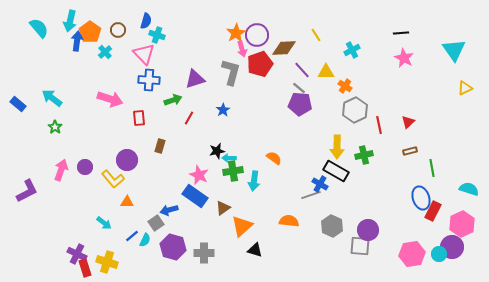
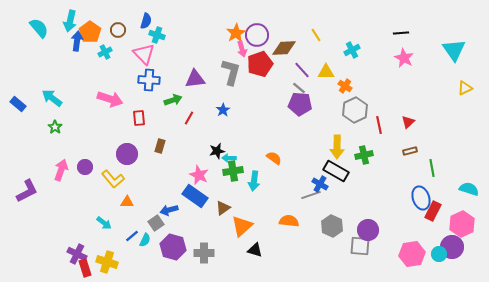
cyan cross at (105, 52): rotated 16 degrees clockwise
purple triangle at (195, 79): rotated 10 degrees clockwise
purple circle at (127, 160): moved 6 px up
